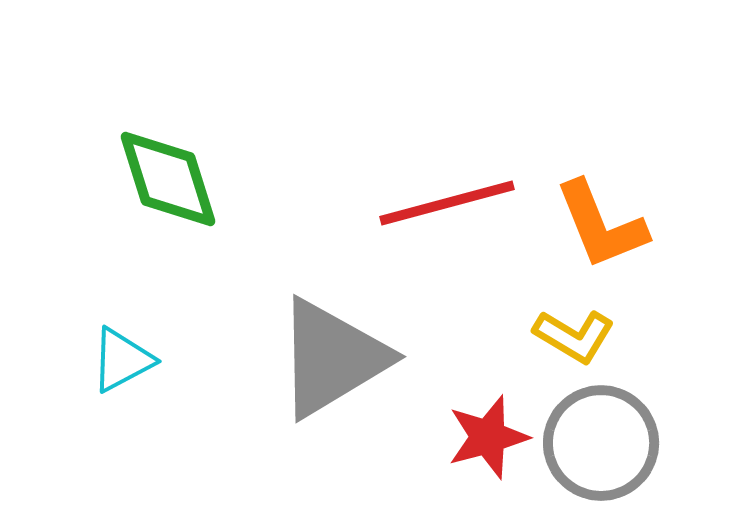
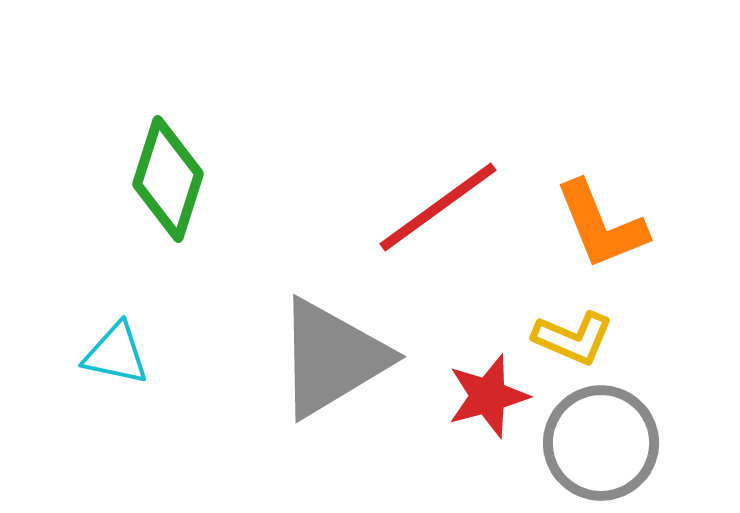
green diamond: rotated 35 degrees clockwise
red line: moved 9 px left, 4 px down; rotated 21 degrees counterclockwise
yellow L-shape: moved 1 px left, 2 px down; rotated 8 degrees counterclockwise
cyan triangle: moved 6 px left, 6 px up; rotated 40 degrees clockwise
red star: moved 41 px up
